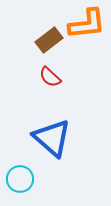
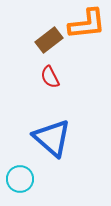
red semicircle: rotated 20 degrees clockwise
